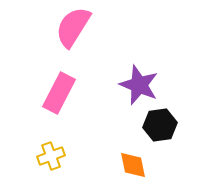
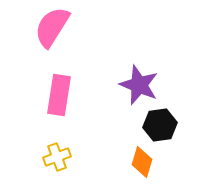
pink semicircle: moved 21 px left
pink rectangle: moved 2 px down; rotated 18 degrees counterclockwise
yellow cross: moved 6 px right, 1 px down
orange diamond: moved 9 px right, 3 px up; rotated 28 degrees clockwise
